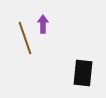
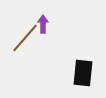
brown line: rotated 60 degrees clockwise
